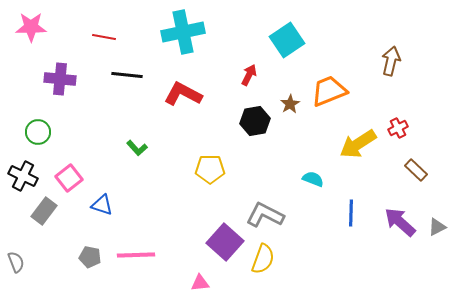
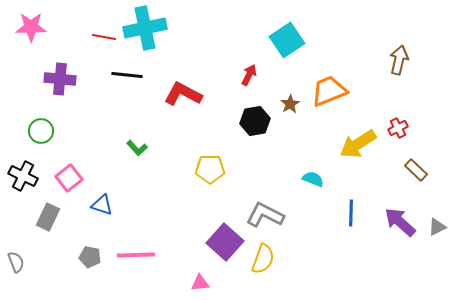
cyan cross: moved 38 px left, 4 px up
brown arrow: moved 8 px right, 1 px up
green circle: moved 3 px right, 1 px up
gray rectangle: moved 4 px right, 6 px down; rotated 12 degrees counterclockwise
